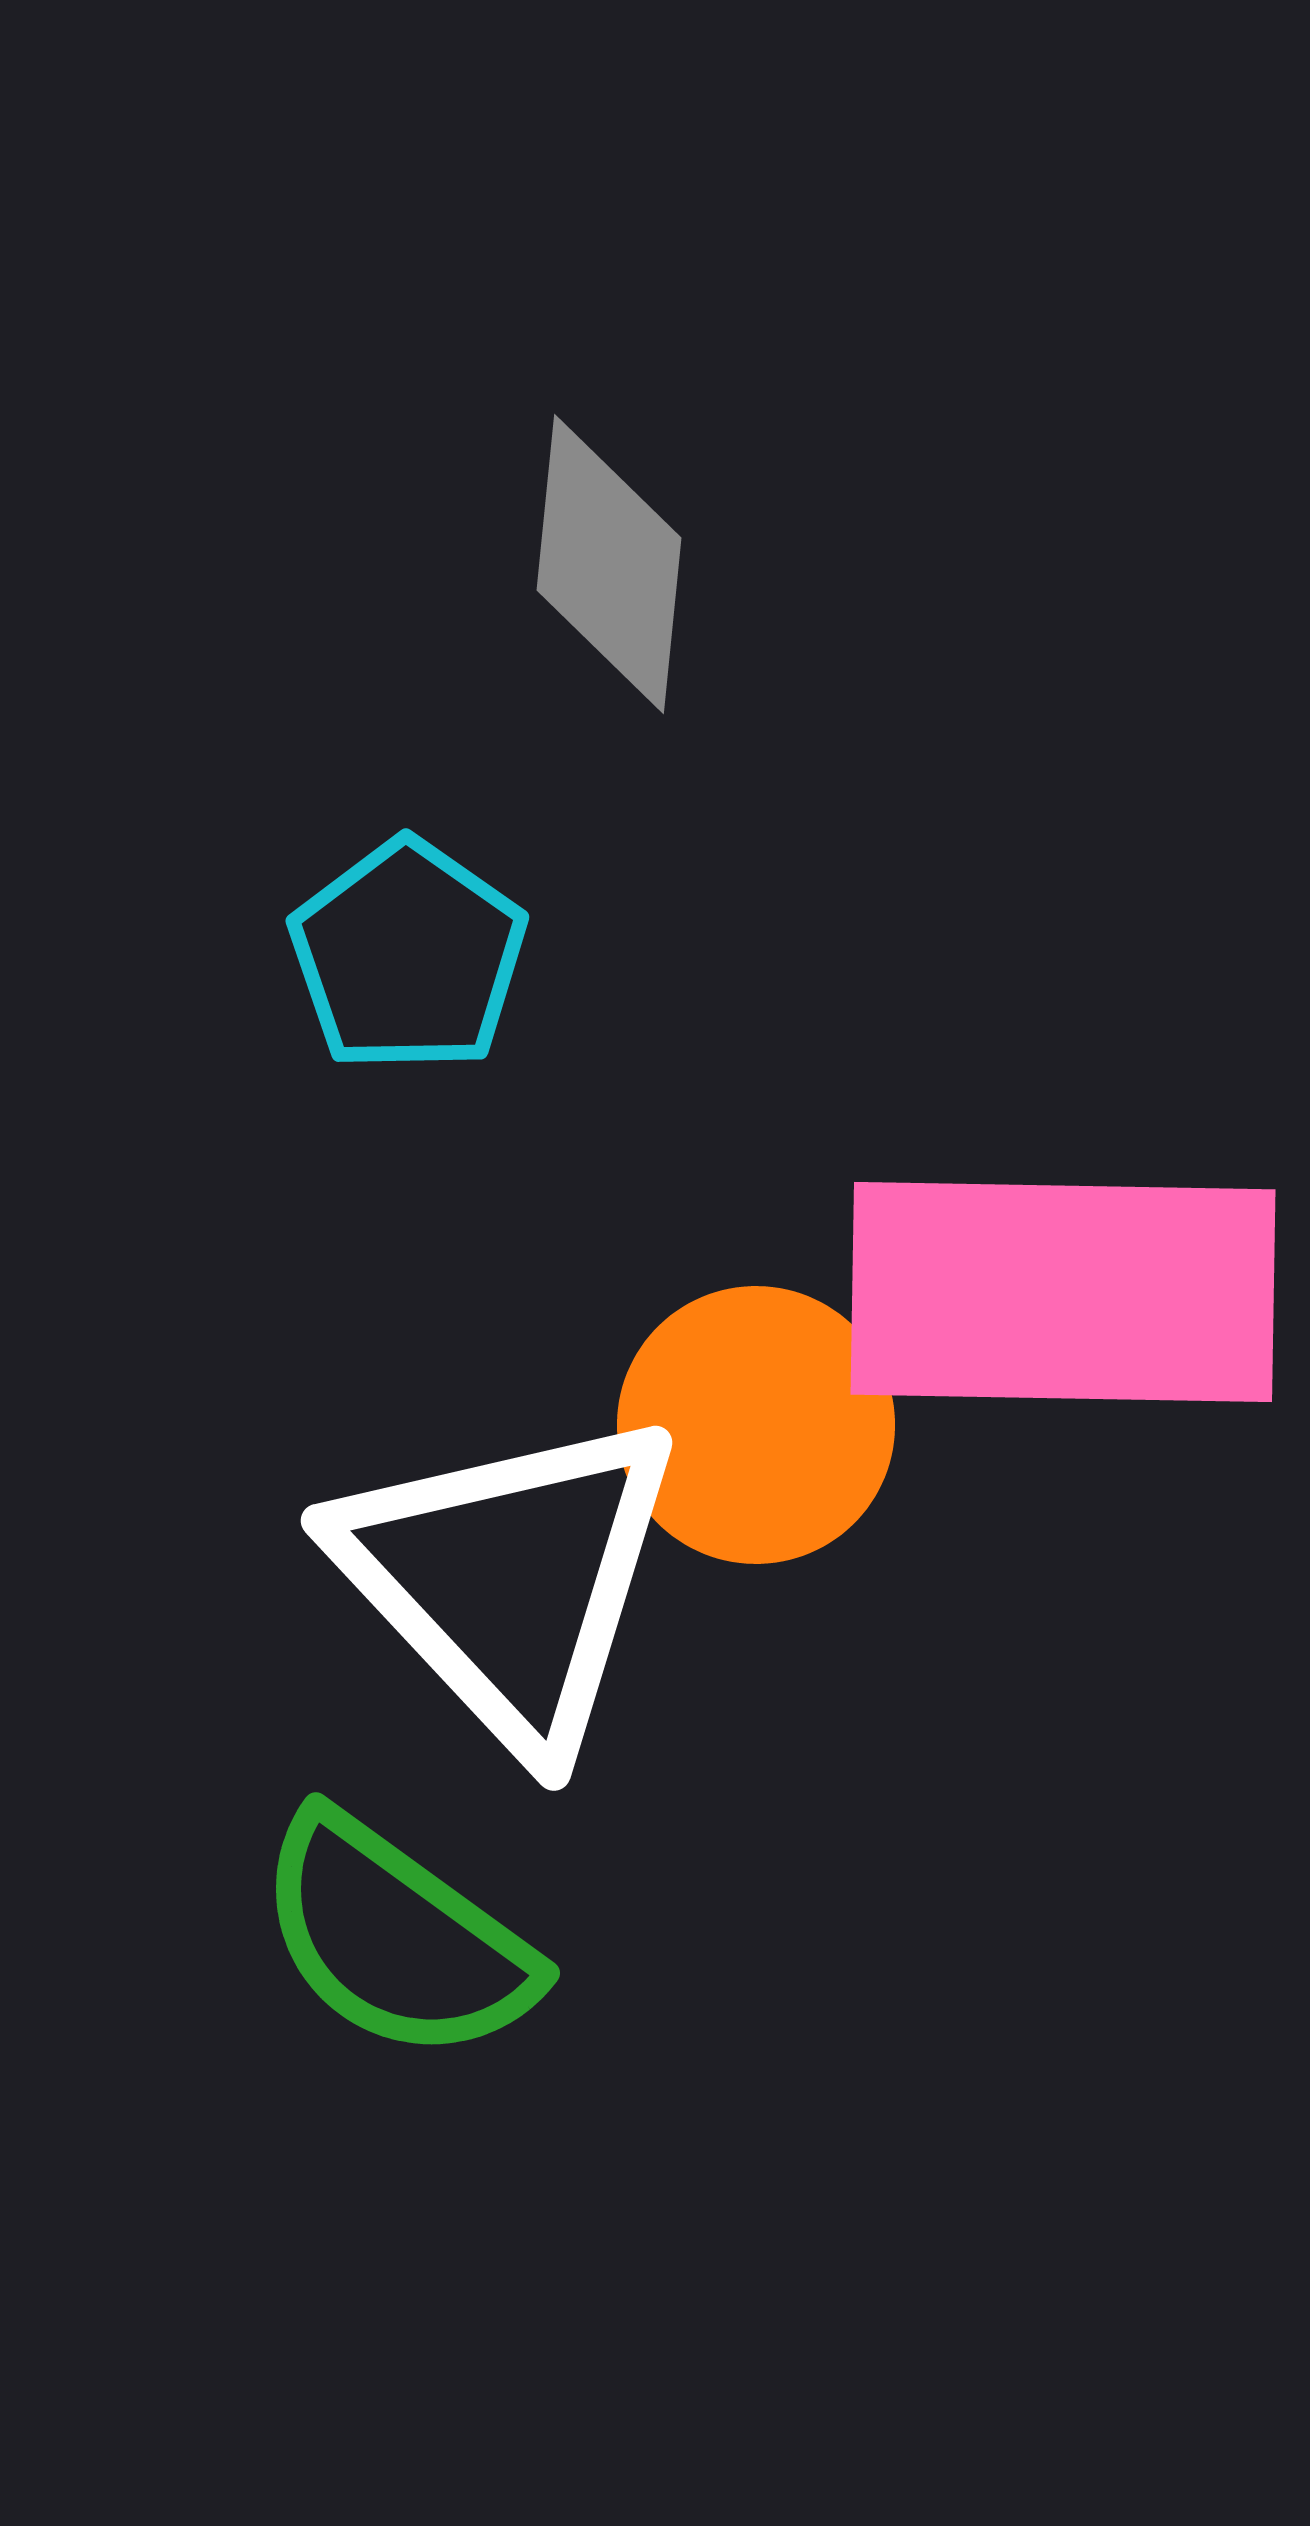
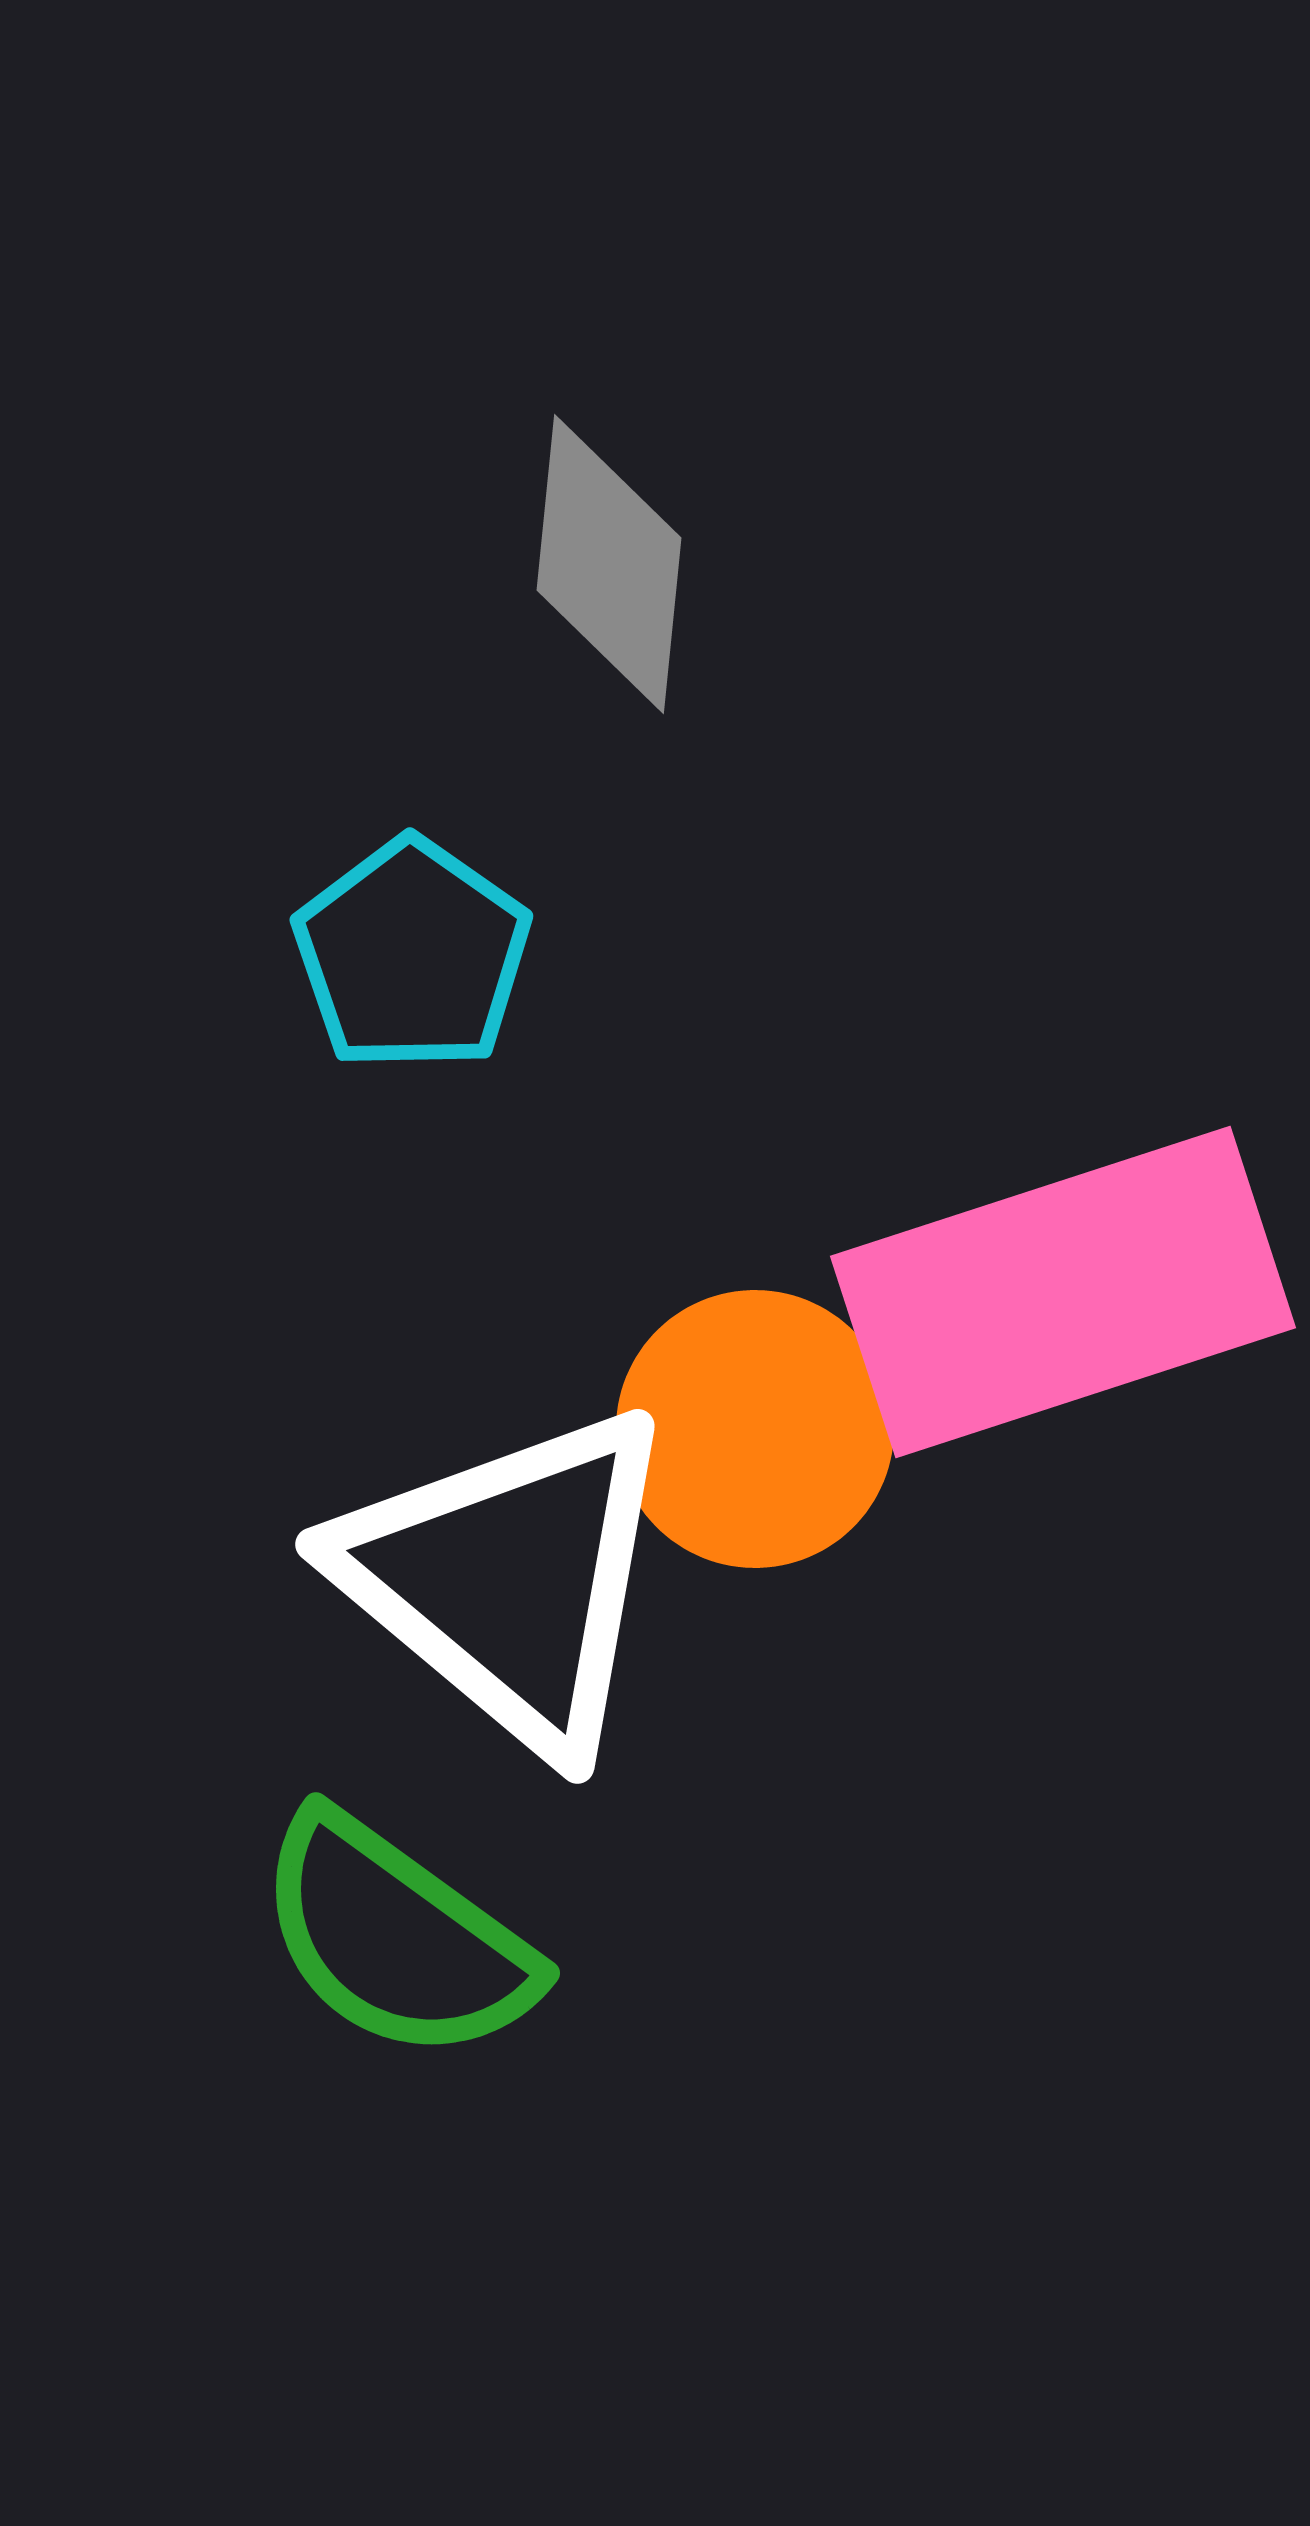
cyan pentagon: moved 4 px right, 1 px up
pink rectangle: rotated 19 degrees counterclockwise
orange circle: moved 1 px left, 4 px down
white triangle: rotated 7 degrees counterclockwise
